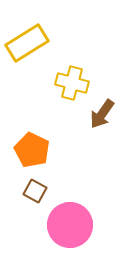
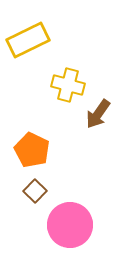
yellow rectangle: moved 1 px right, 3 px up; rotated 6 degrees clockwise
yellow cross: moved 4 px left, 2 px down
brown arrow: moved 4 px left
brown square: rotated 15 degrees clockwise
